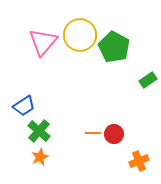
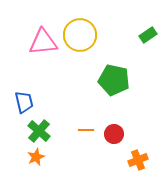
pink triangle: rotated 44 degrees clockwise
green pentagon: moved 33 px down; rotated 16 degrees counterclockwise
green rectangle: moved 45 px up
blue trapezoid: moved 4 px up; rotated 70 degrees counterclockwise
orange line: moved 7 px left, 3 px up
orange star: moved 4 px left
orange cross: moved 1 px left, 1 px up
